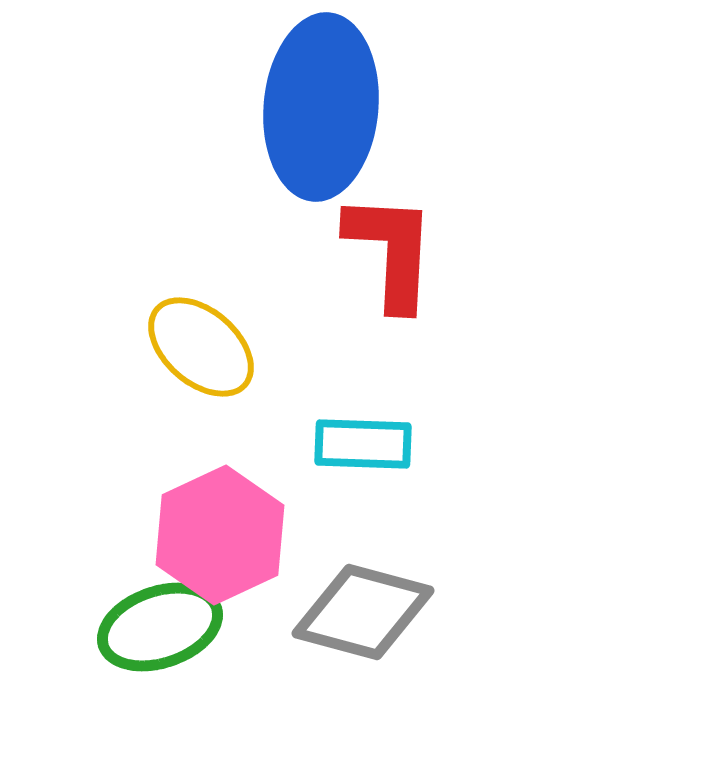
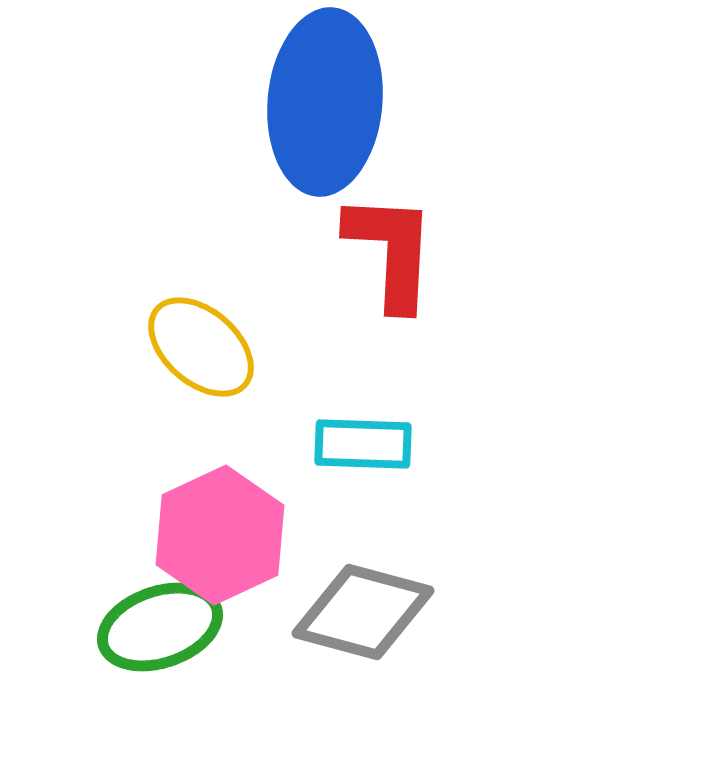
blue ellipse: moved 4 px right, 5 px up
